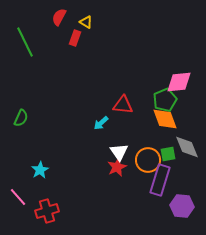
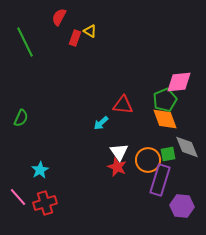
yellow triangle: moved 4 px right, 9 px down
red star: rotated 24 degrees counterclockwise
red cross: moved 2 px left, 8 px up
